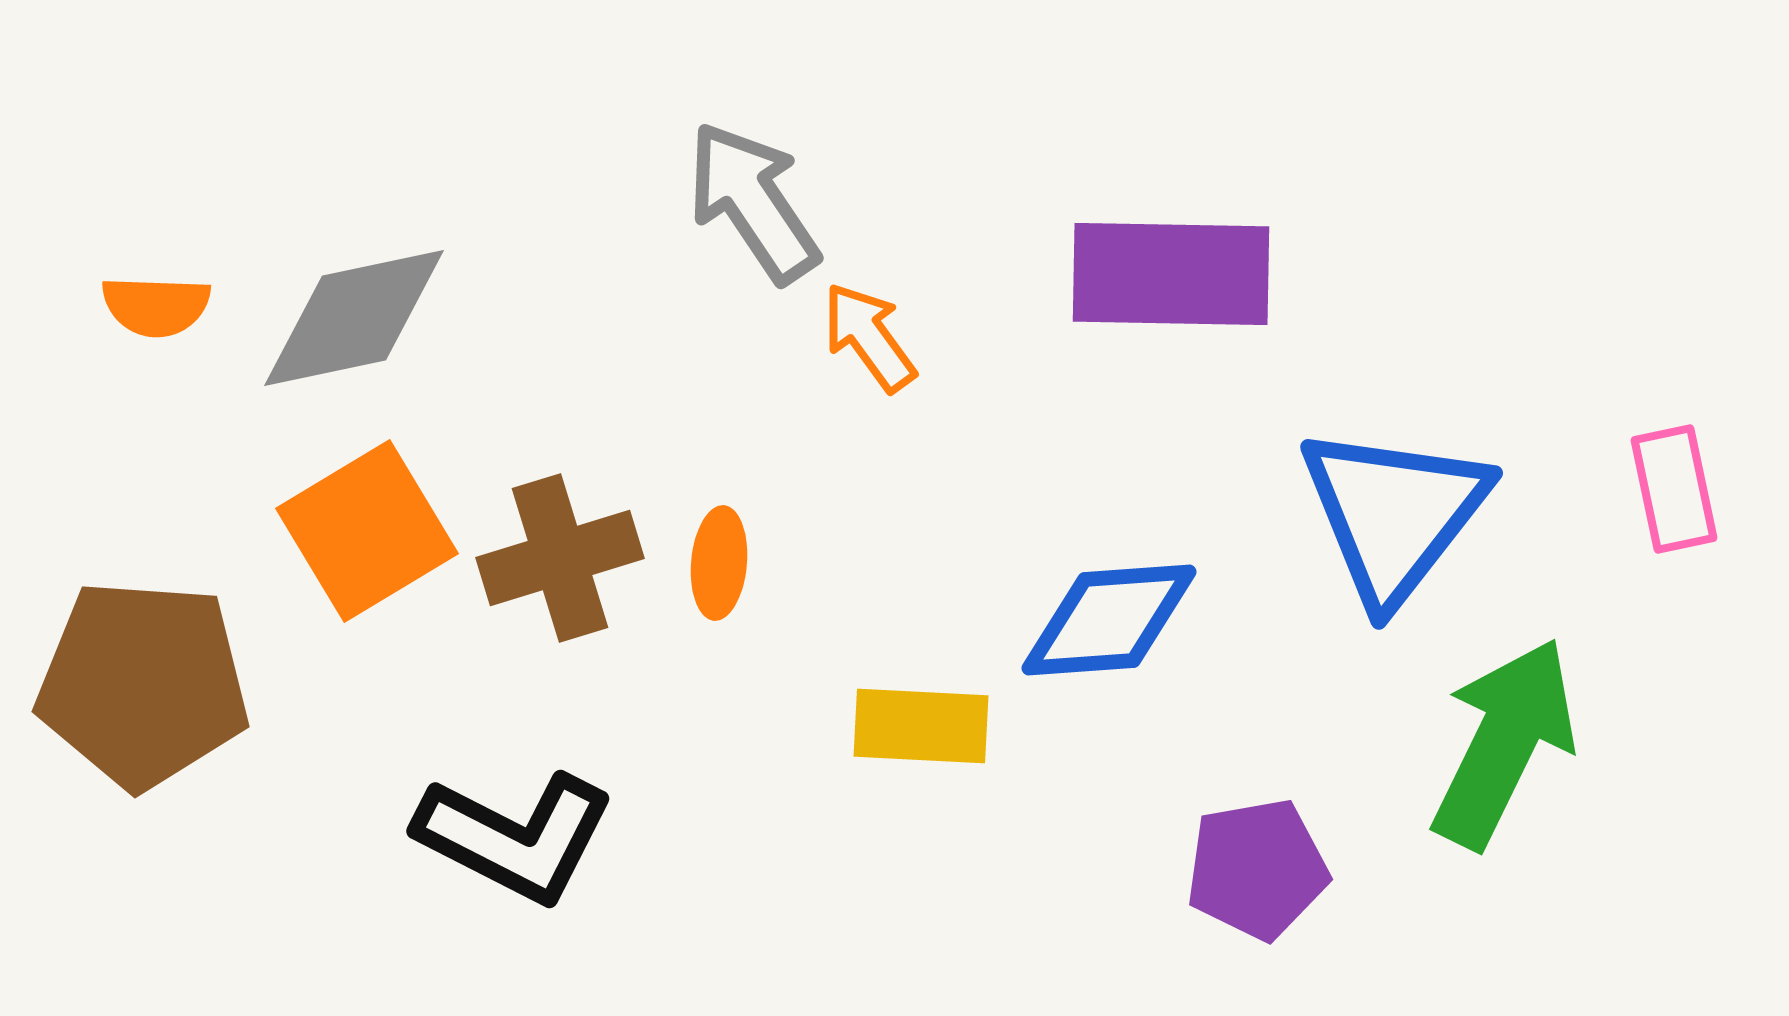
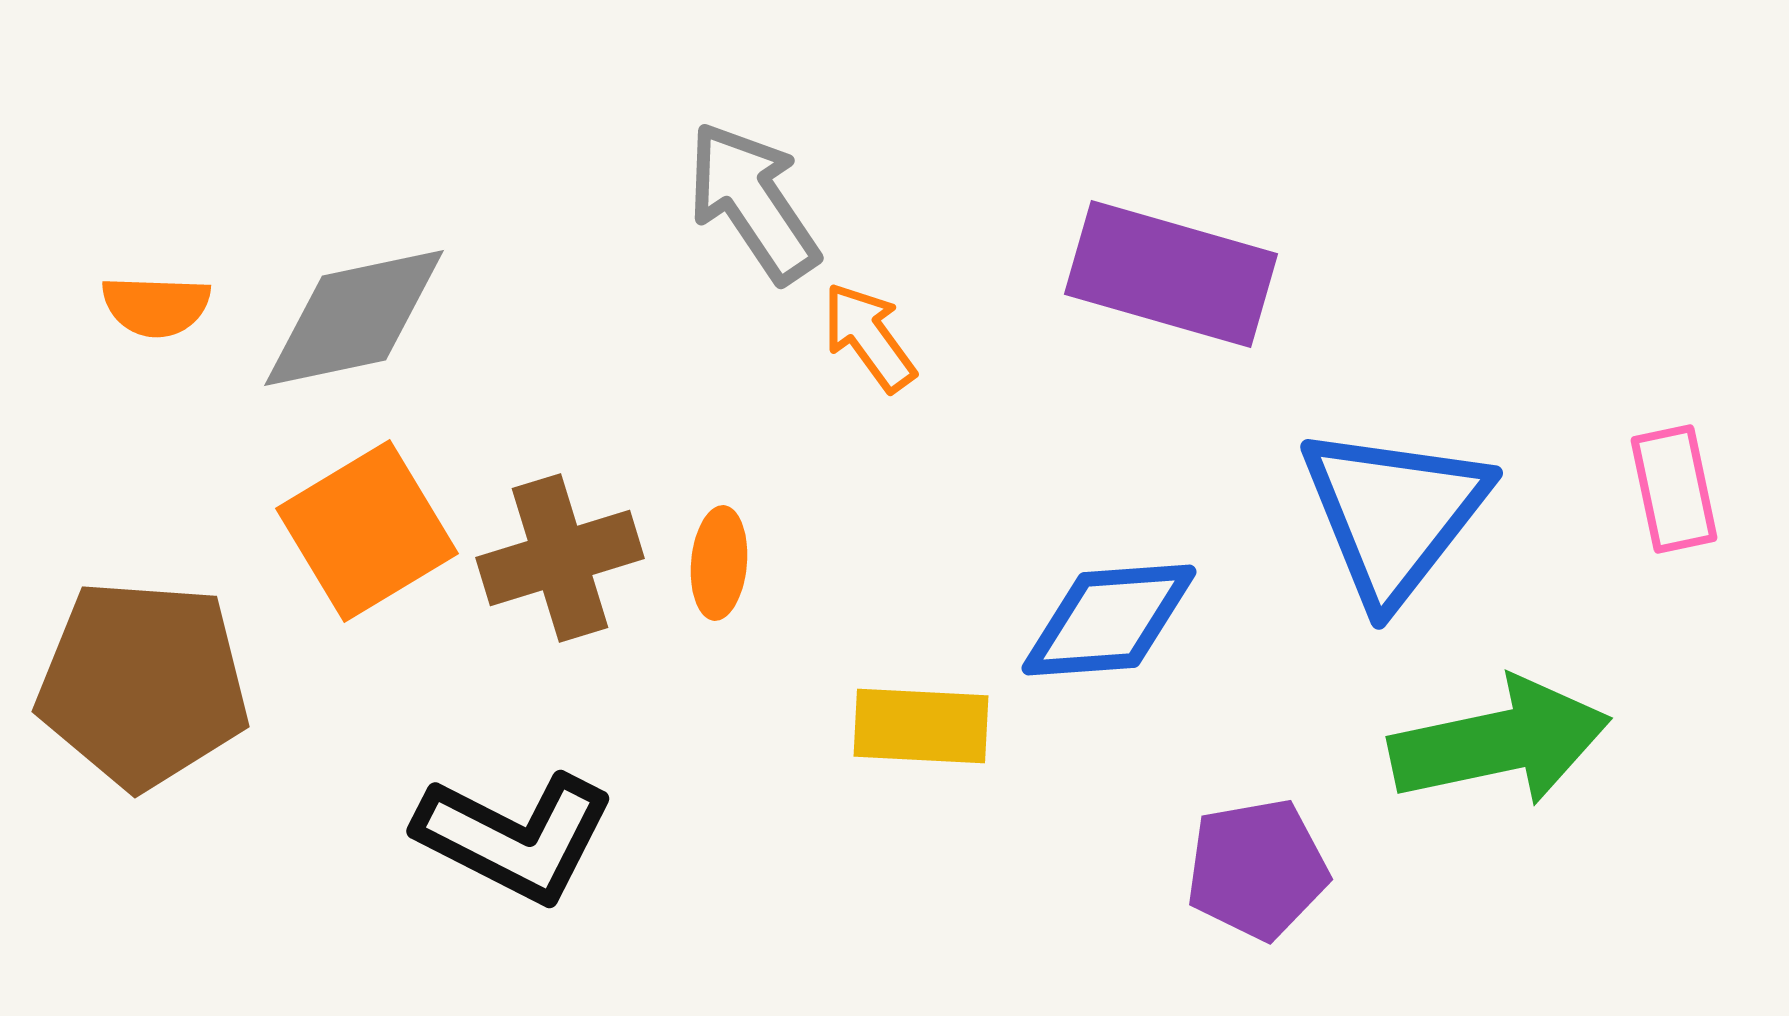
purple rectangle: rotated 15 degrees clockwise
green arrow: moved 4 px left, 1 px up; rotated 52 degrees clockwise
